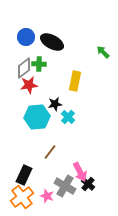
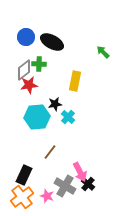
gray diamond: moved 2 px down
